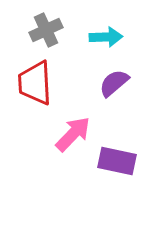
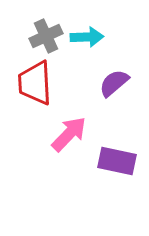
gray cross: moved 6 px down
cyan arrow: moved 19 px left
pink arrow: moved 4 px left
